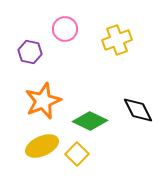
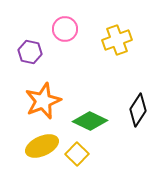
black diamond: rotated 60 degrees clockwise
